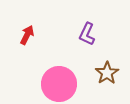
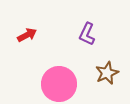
red arrow: rotated 36 degrees clockwise
brown star: rotated 10 degrees clockwise
